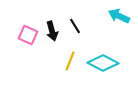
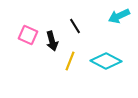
cyan arrow: rotated 50 degrees counterclockwise
black arrow: moved 10 px down
cyan diamond: moved 3 px right, 2 px up
